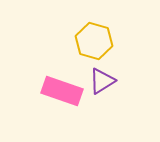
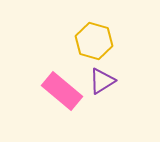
pink rectangle: rotated 21 degrees clockwise
